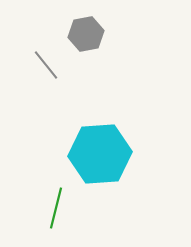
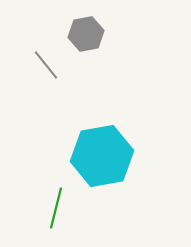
cyan hexagon: moved 2 px right, 2 px down; rotated 6 degrees counterclockwise
